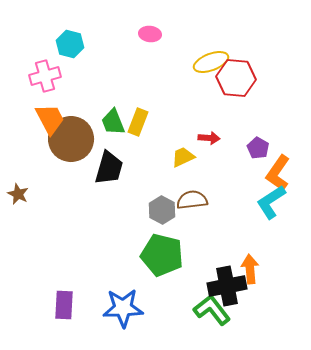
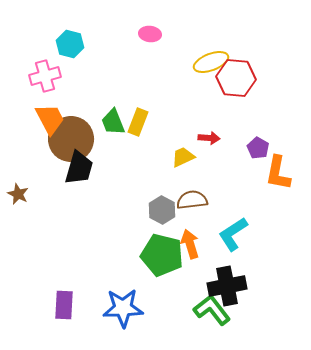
black trapezoid: moved 30 px left
orange L-shape: rotated 24 degrees counterclockwise
cyan L-shape: moved 38 px left, 32 px down
orange arrow: moved 60 px left, 25 px up; rotated 12 degrees counterclockwise
